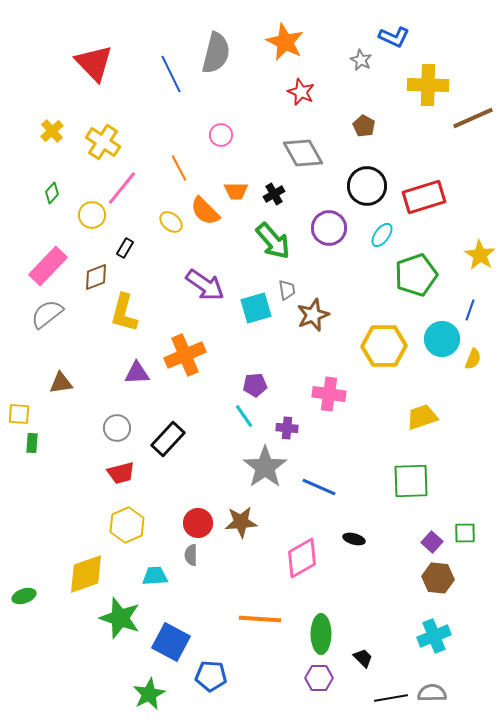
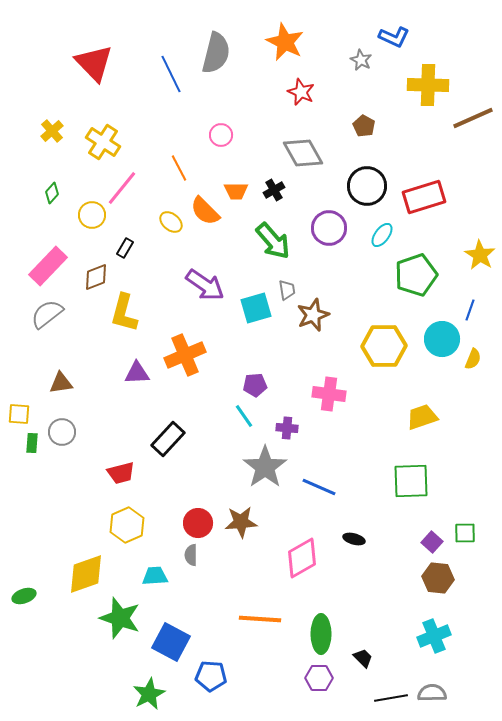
black cross at (274, 194): moved 4 px up
gray circle at (117, 428): moved 55 px left, 4 px down
